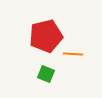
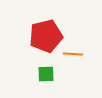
green square: rotated 24 degrees counterclockwise
